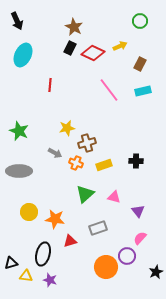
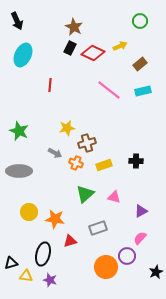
brown rectangle: rotated 24 degrees clockwise
pink line: rotated 15 degrees counterclockwise
purple triangle: moved 3 px right; rotated 40 degrees clockwise
